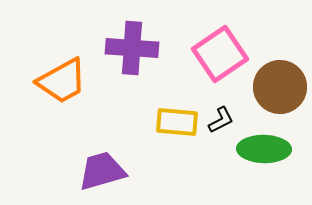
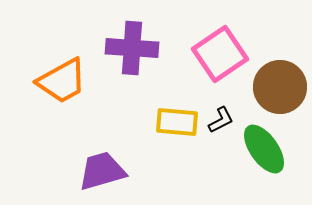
green ellipse: rotated 54 degrees clockwise
